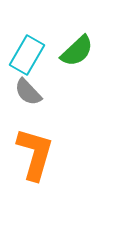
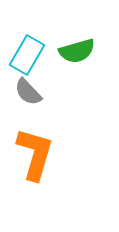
green semicircle: rotated 27 degrees clockwise
